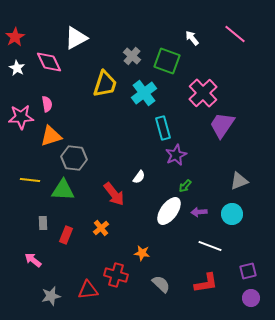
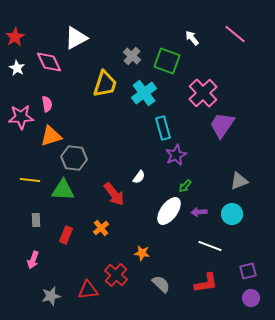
gray rectangle: moved 7 px left, 3 px up
pink arrow: rotated 108 degrees counterclockwise
red cross: rotated 25 degrees clockwise
